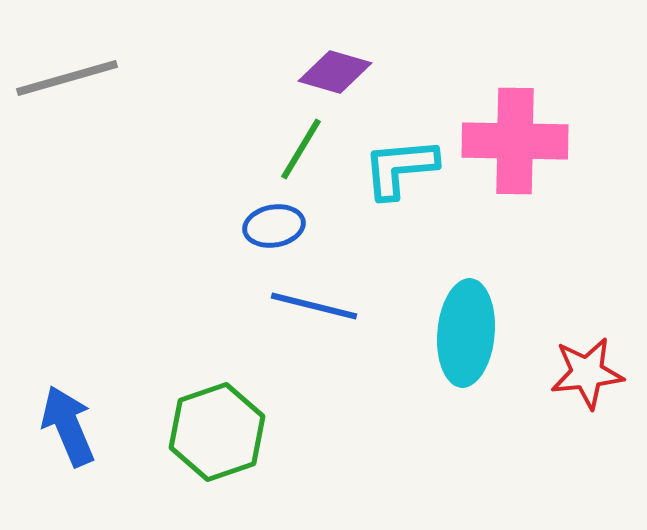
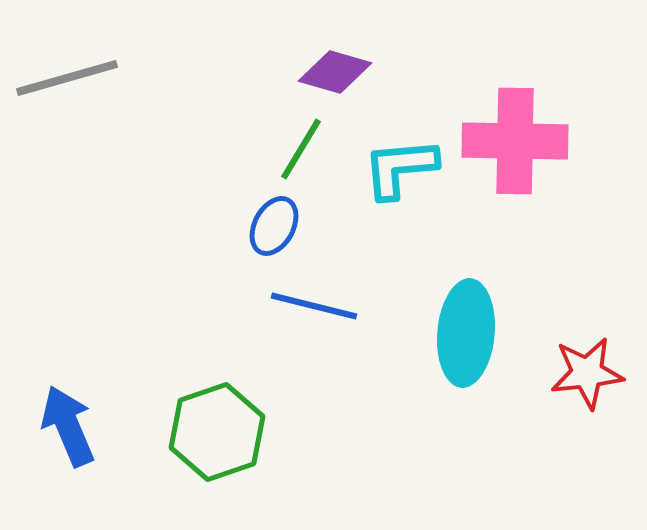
blue ellipse: rotated 52 degrees counterclockwise
